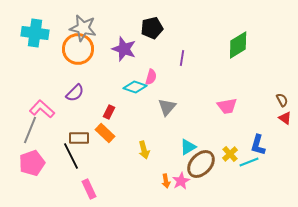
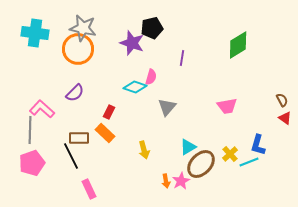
purple star: moved 8 px right, 6 px up
gray line: rotated 20 degrees counterclockwise
